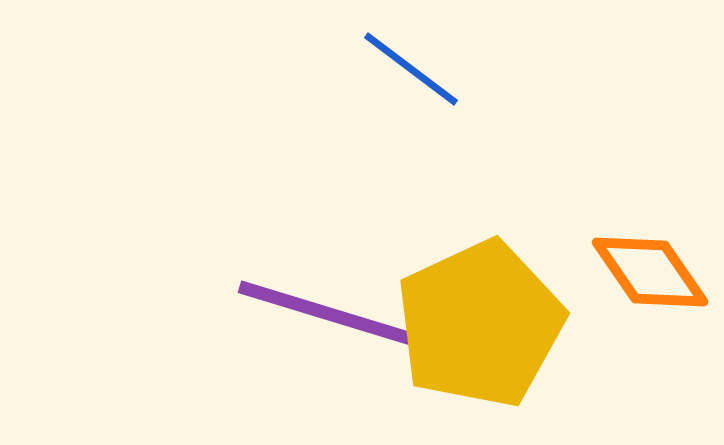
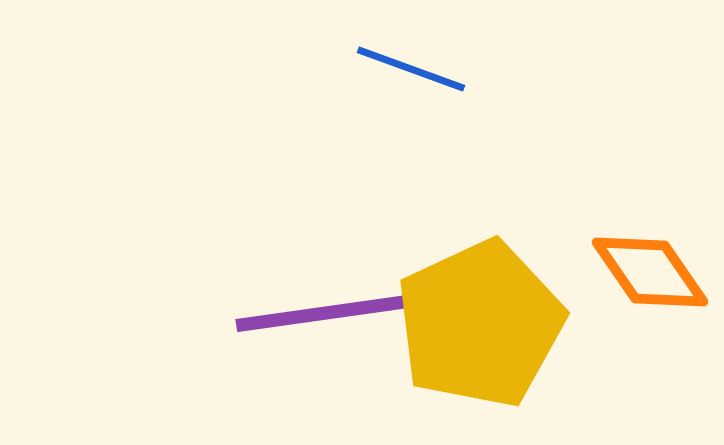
blue line: rotated 17 degrees counterclockwise
purple line: rotated 25 degrees counterclockwise
